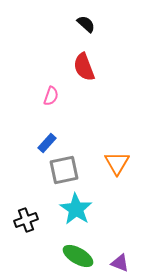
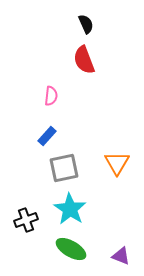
black semicircle: rotated 24 degrees clockwise
red semicircle: moved 7 px up
pink semicircle: rotated 12 degrees counterclockwise
blue rectangle: moved 7 px up
gray square: moved 2 px up
cyan star: moved 6 px left
green ellipse: moved 7 px left, 7 px up
purple triangle: moved 1 px right, 7 px up
